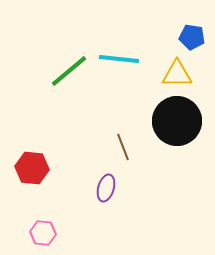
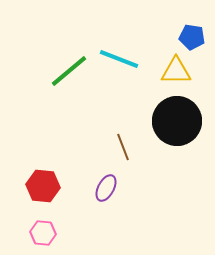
cyan line: rotated 15 degrees clockwise
yellow triangle: moved 1 px left, 3 px up
red hexagon: moved 11 px right, 18 px down
purple ellipse: rotated 12 degrees clockwise
